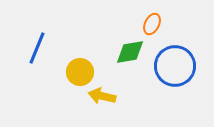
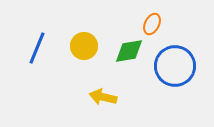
green diamond: moved 1 px left, 1 px up
yellow circle: moved 4 px right, 26 px up
yellow arrow: moved 1 px right, 1 px down
